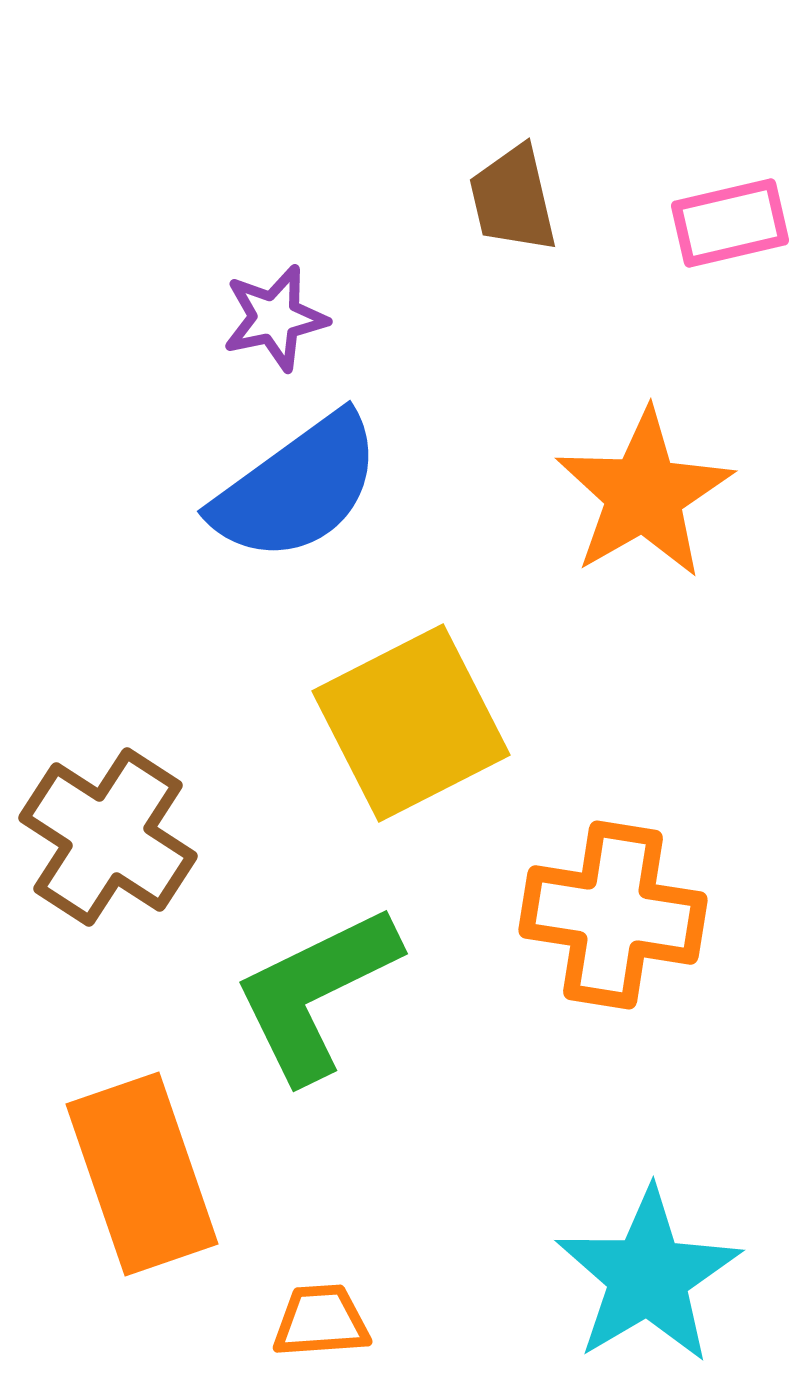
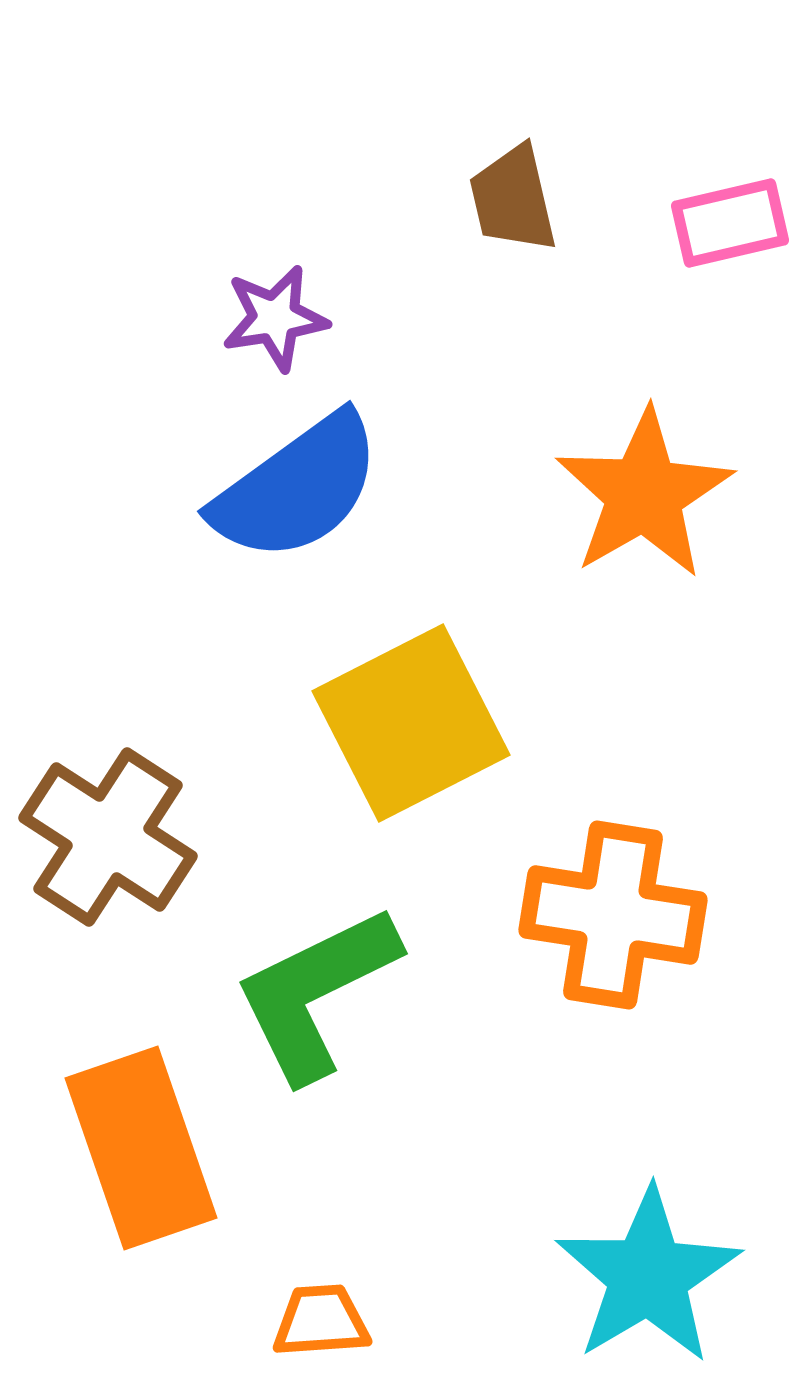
purple star: rotated 3 degrees clockwise
orange rectangle: moved 1 px left, 26 px up
